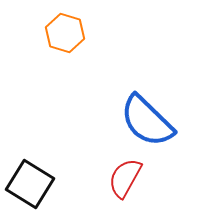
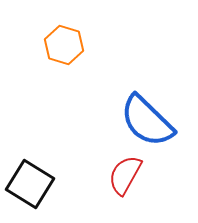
orange hexagon: moved 1 px left, 12 px down
red semicircle: moved 3 px up
